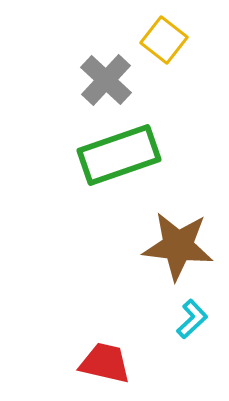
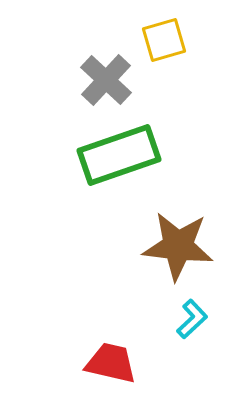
yellow square: rotated 36 degrees clockwise
red trapezoid: moved 6 px right
